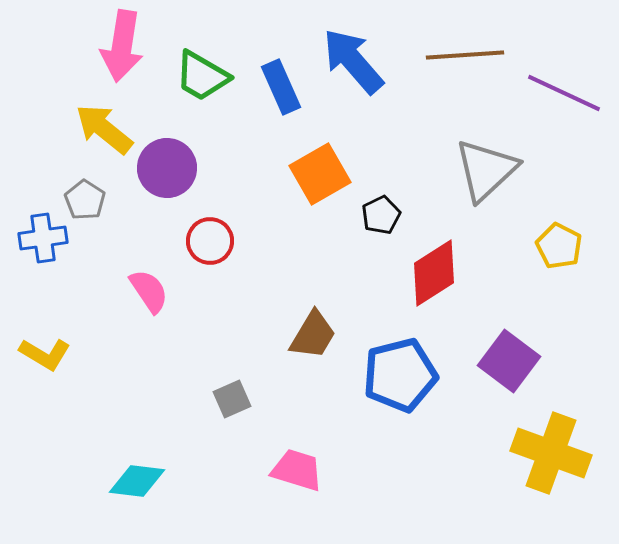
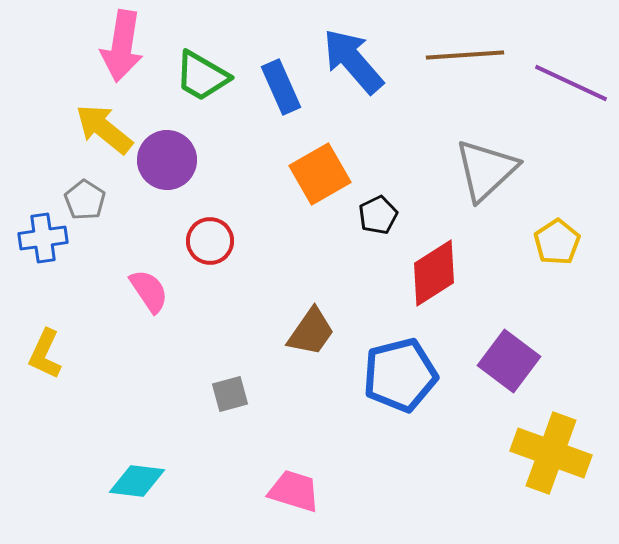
purple line: moved 7 px right, 10 px up
purple circle: moved 8 px up
black pentagon: moved 3 px left
yellow pentagon: moved 2 px left, 4 px up; rotated 12 degrees clockwise
brown trapezoid: moved 2 px left, 3 px up; rotated 4 degrees clockwise
yellow L-shape: rotated 84 degrees clockwise
gray square: moved 2 px left, 5 px up; rotated 9 degrees clockwise
pink trapezoid: moved 3 px left, 21 px down
